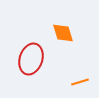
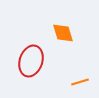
red ellipse: moved 2 px down
